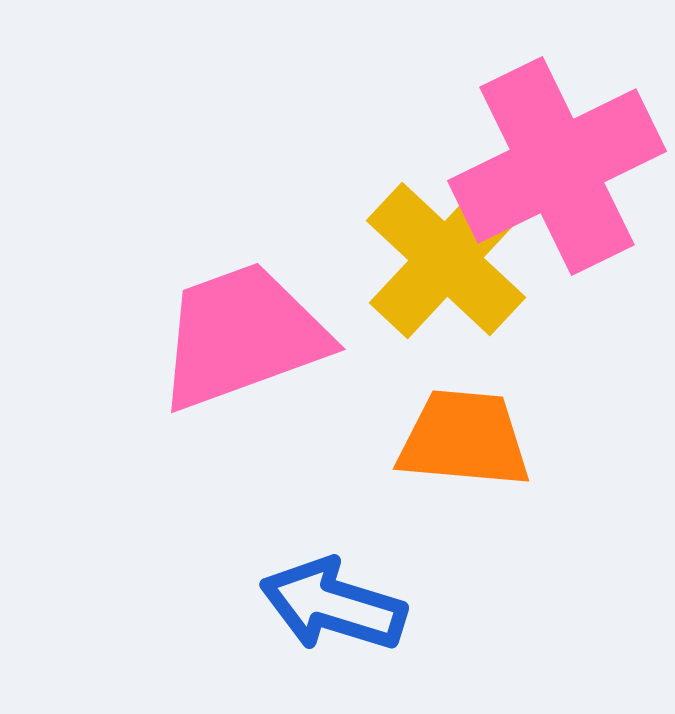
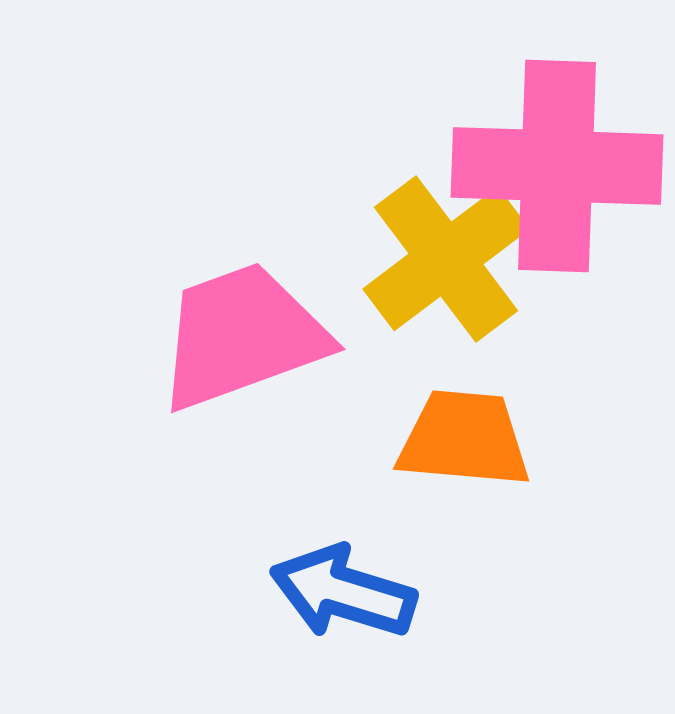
pink cross: rotated 28 degrees clockwise
yellow cross: rotated 10 degrees clockwise
blue arrow: moved 10 px right, 13 px up
